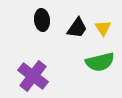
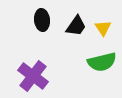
black trapezoid: moved 1 px left, 2 px up
green semicircle: moved 2 px right
